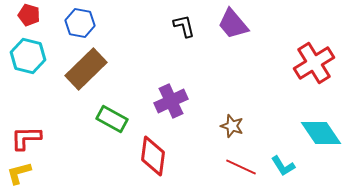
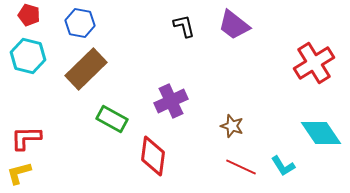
purple trapezoid: moved 1 px right, 1 px down; rotated 12 degrees counterclockwise
